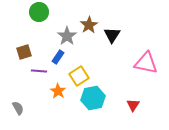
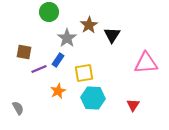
green circle: moved 10 px right
gray star: moved 2 px down
brown square: rotated 28 degrees clockwise
blue rectangle: moved 3 px down
pink triangle: rotated 15 degrees counterclockwise
purple line: moved 2 px up; rotated 28 degrees counterclockwise
yellow square: moved 5 px right, 3 px up; rotated 24 degrees clockwise
orange star: rotated 14 degrees clockwise
cyan hexagon: rotated 15 degrees clockwise
